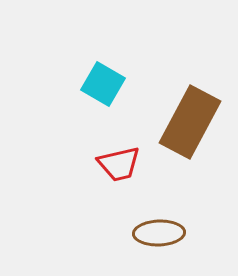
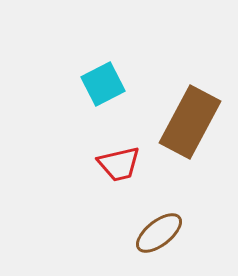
cyan square: rotated 33 degrees clockwise
brown ellipse: rotated 36 degrees counterclockwise
